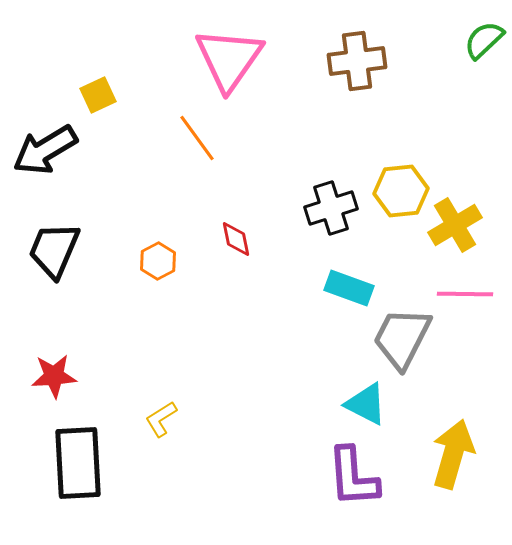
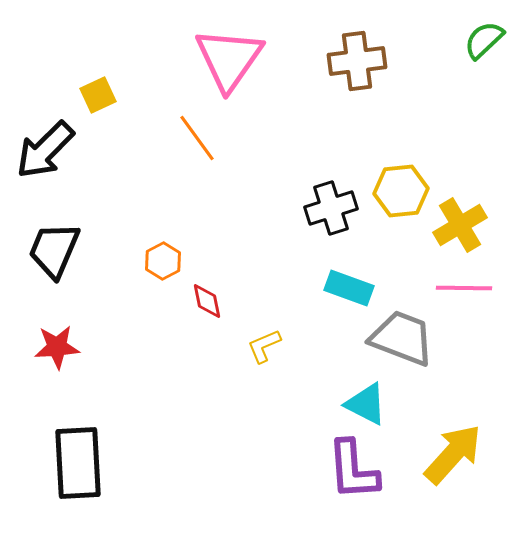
black arrow: rotated 14 degrees counterclockwise
yellow cross: moved 5 px right
red diamond: moved 29 px left, 62 px down
orange hexagon: moved 5 px right
pink line: moved 1 px left, 6 px up
gray trapezoid: rotated 84 degrees clockwise
red star: moved 3 px right, 29 px up
yellow L-shape: moved 103 px right, 73 px up; rotated 9 degrees clockwise
yellow arrow: rotated 26 degrees clockwise
purple L-shape: moved 7 px up
